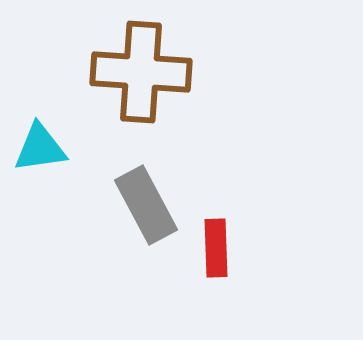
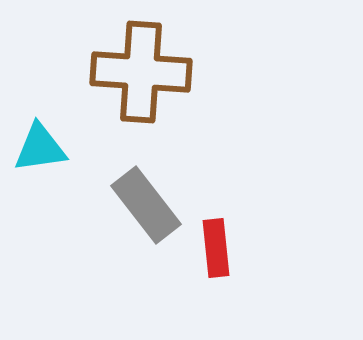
gray rectangle: rotated 10 degrees counterclockwise
red rectangle: rotated 4 degrees counterclockwise
